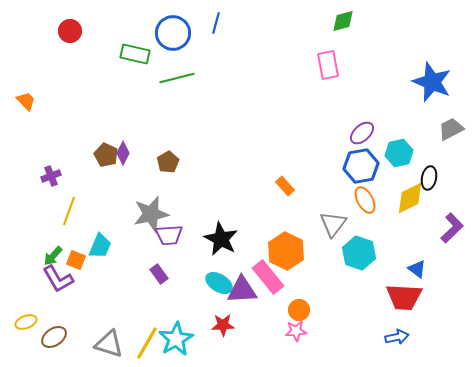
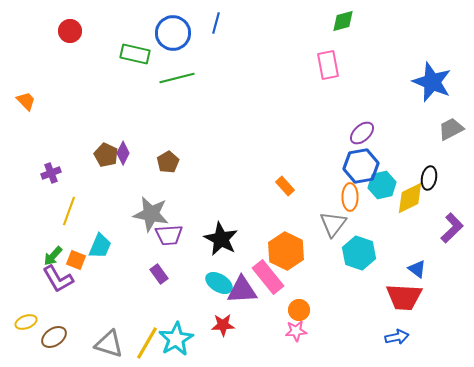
cyan hexagon at (399, 153): moved 17 px left, 32 px down
purple cross at (51, 176): moved 3 px up
orange ellipse at (365, 200): moved 15 px left, 3 px up; rotated 28 degrees clockwise
gray star at (151, 214): rotated 24 degrees clockwise
